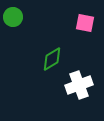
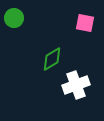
green circle: moved 1 px right, 1 px down
white cross: moved 3 px left
